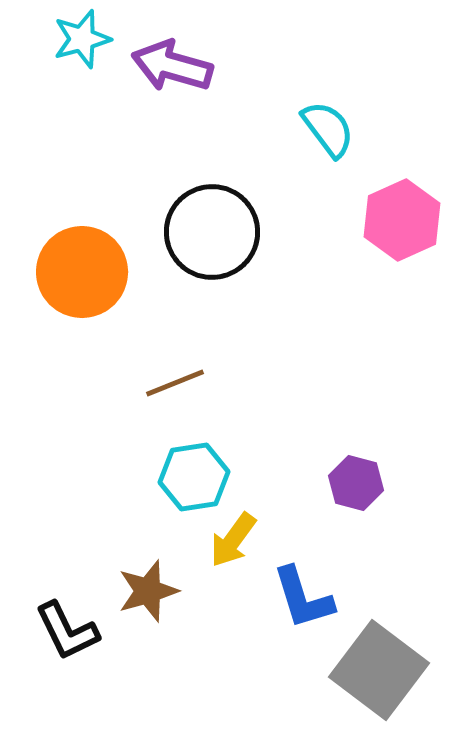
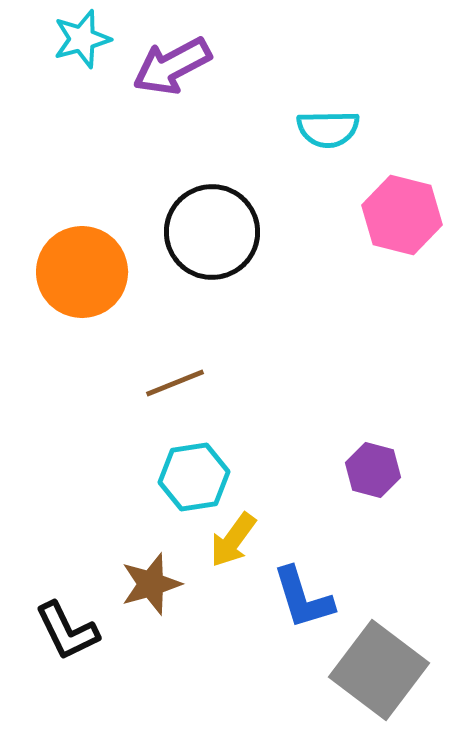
purple arrow: rotated 44 degrees counterclockwise
cyan semicircle: rotated 126 degrees clockwise
pink hexagon: moved 5 px up; rotated 22 degrees counterclockwise
purple hexagon: moved 17 px right, 13 px up
brown star: moved 3 px right, 7 px up
